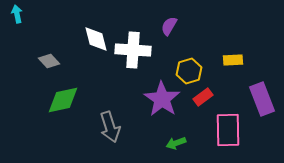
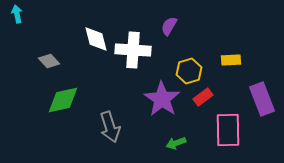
yellow rectangle: moved 2 px left
